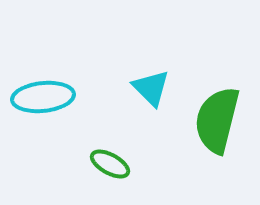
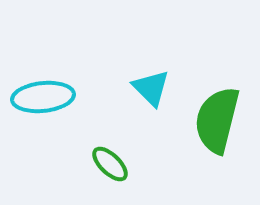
green ellipse: rotated 15 degrees clockwise
